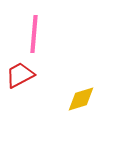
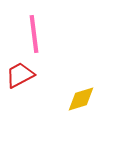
pink line: rotated 12 degrees counterclockwise
